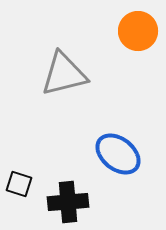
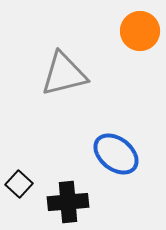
orange circle: moved 2 px right
blue ellipse: moved 2 px left
black square: rotated 24 degrees clockwise
